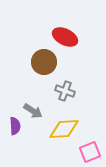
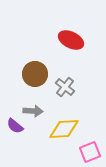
red ellipse: moved 6 px right, 3 px down
brown circle: moved 9 px left, 12 px down
gray cross: moved 4 px up; rotated 18 degrees clockwise
gray arrow: rotated 30 degrees counterclockwise
purple semicircle: rotated 132 degrees clockwise
